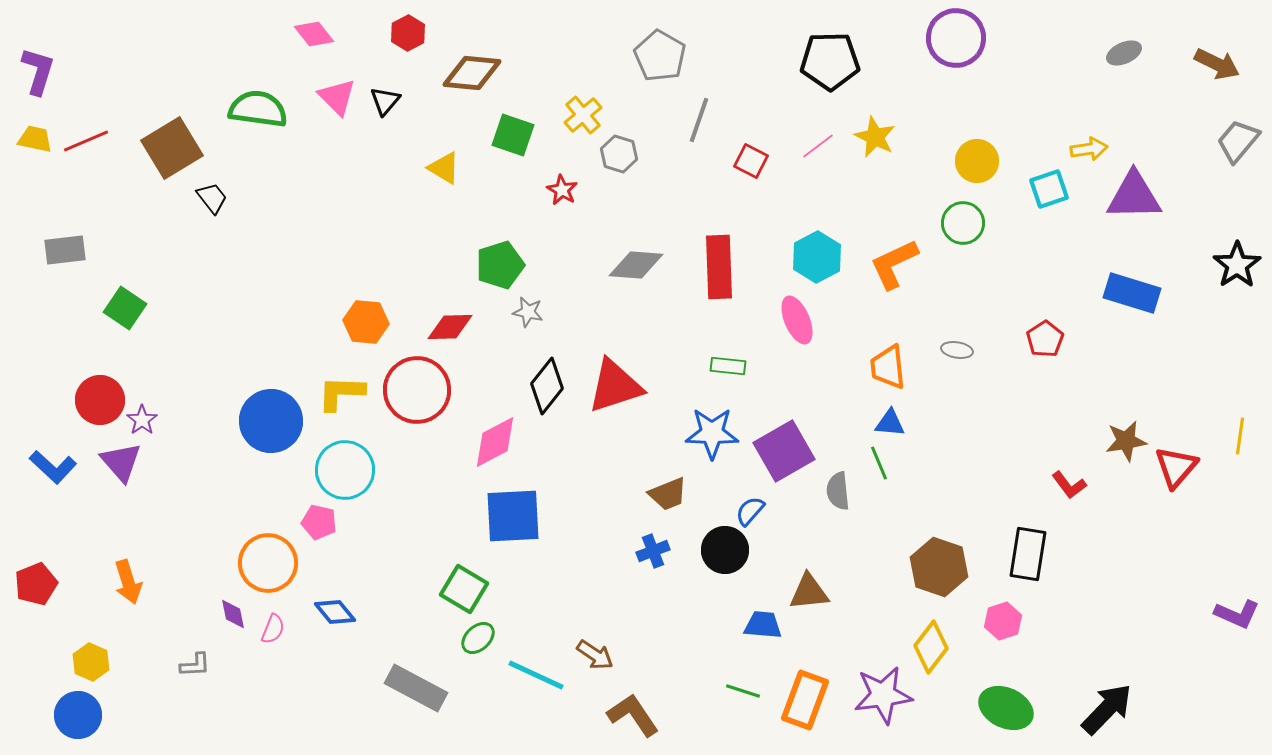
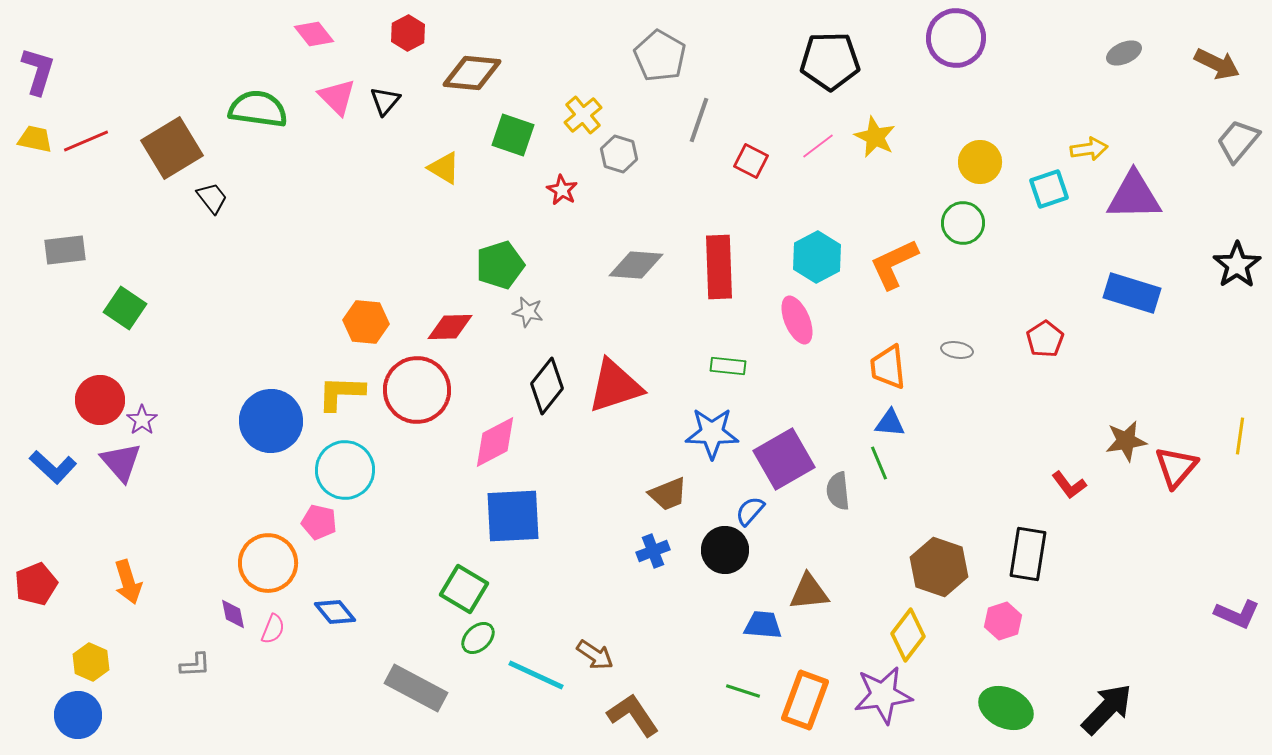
yellow circle at (977, 161): moved 3 px right, 1 px down
purple square at (784, 451): moved 8 px down
yellow diamond at (931, 647): moved 23 px left, 12 px up
